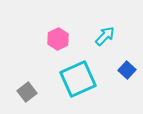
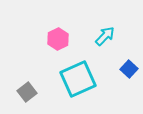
blue square: moved 2 px right, 1 px up
